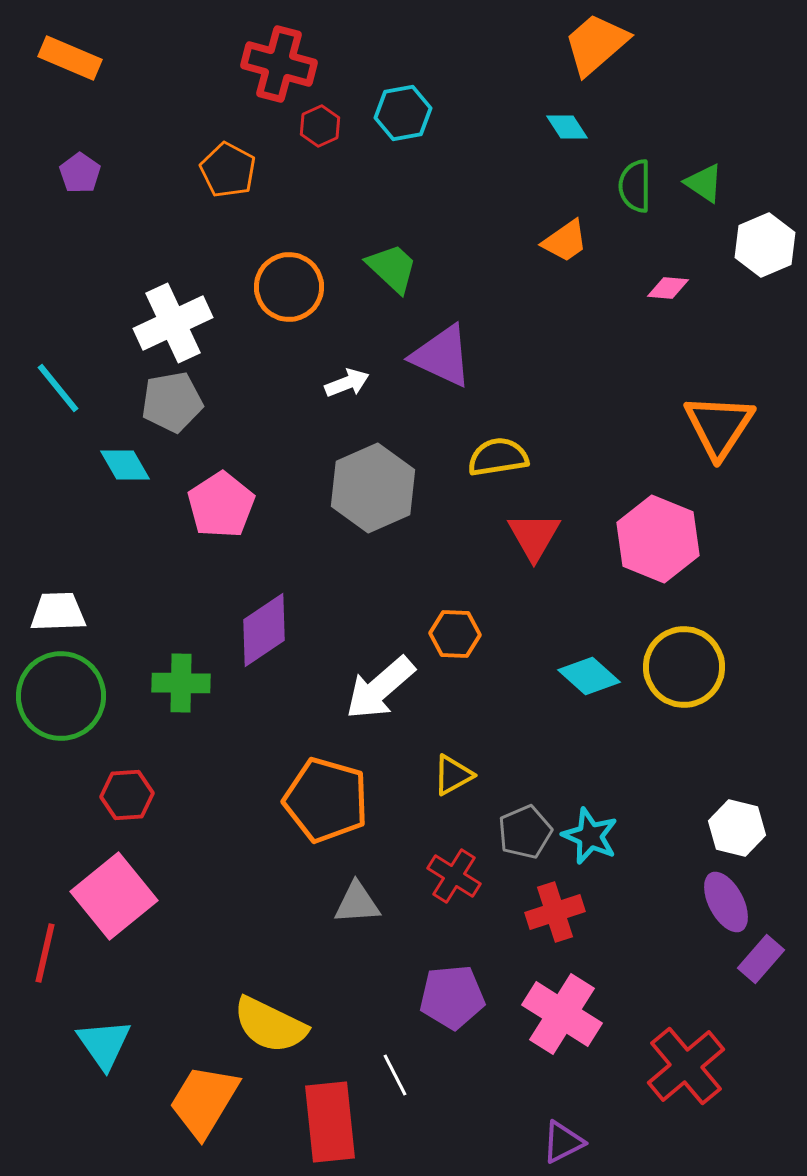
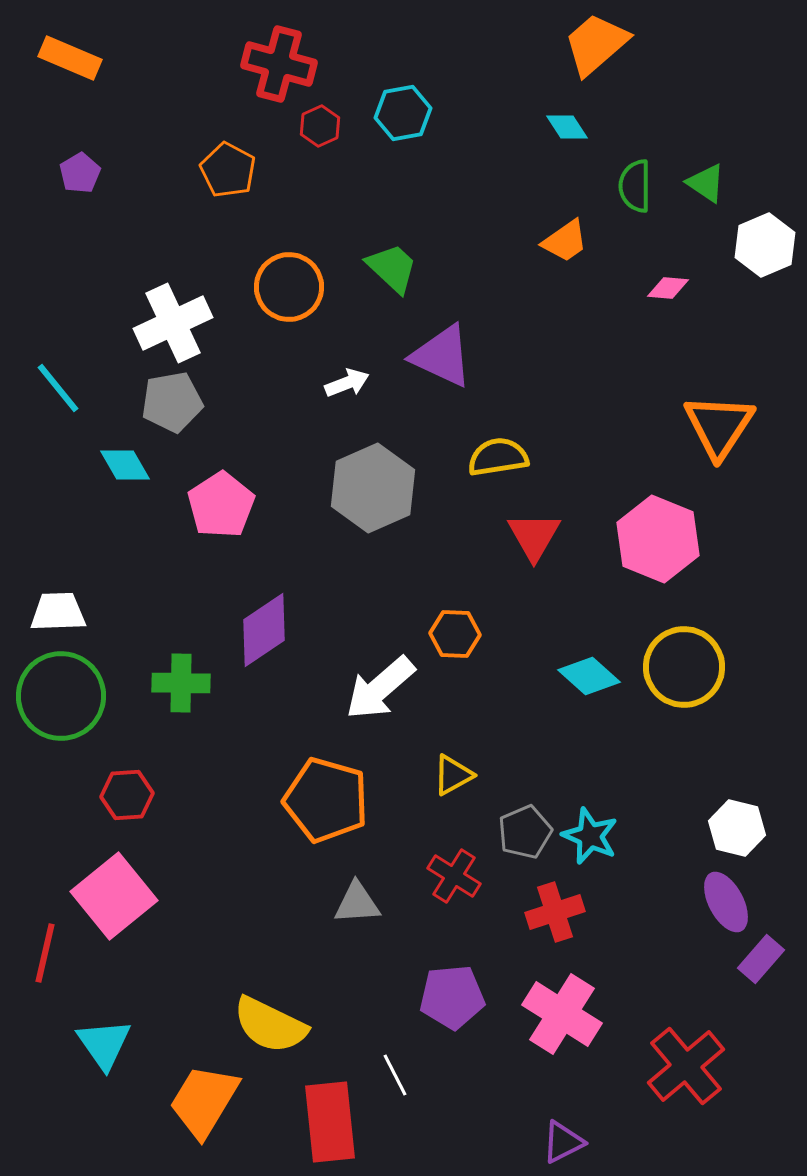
purple pentagon at (80, 173): rotated 6 degrees clockwise
green triangle at (704, 183): moved 2 px right
